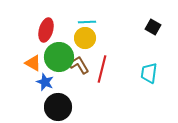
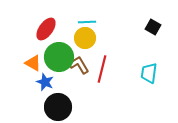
red ellipse: moved 1 px up; rotated 20 degrees clockwise
